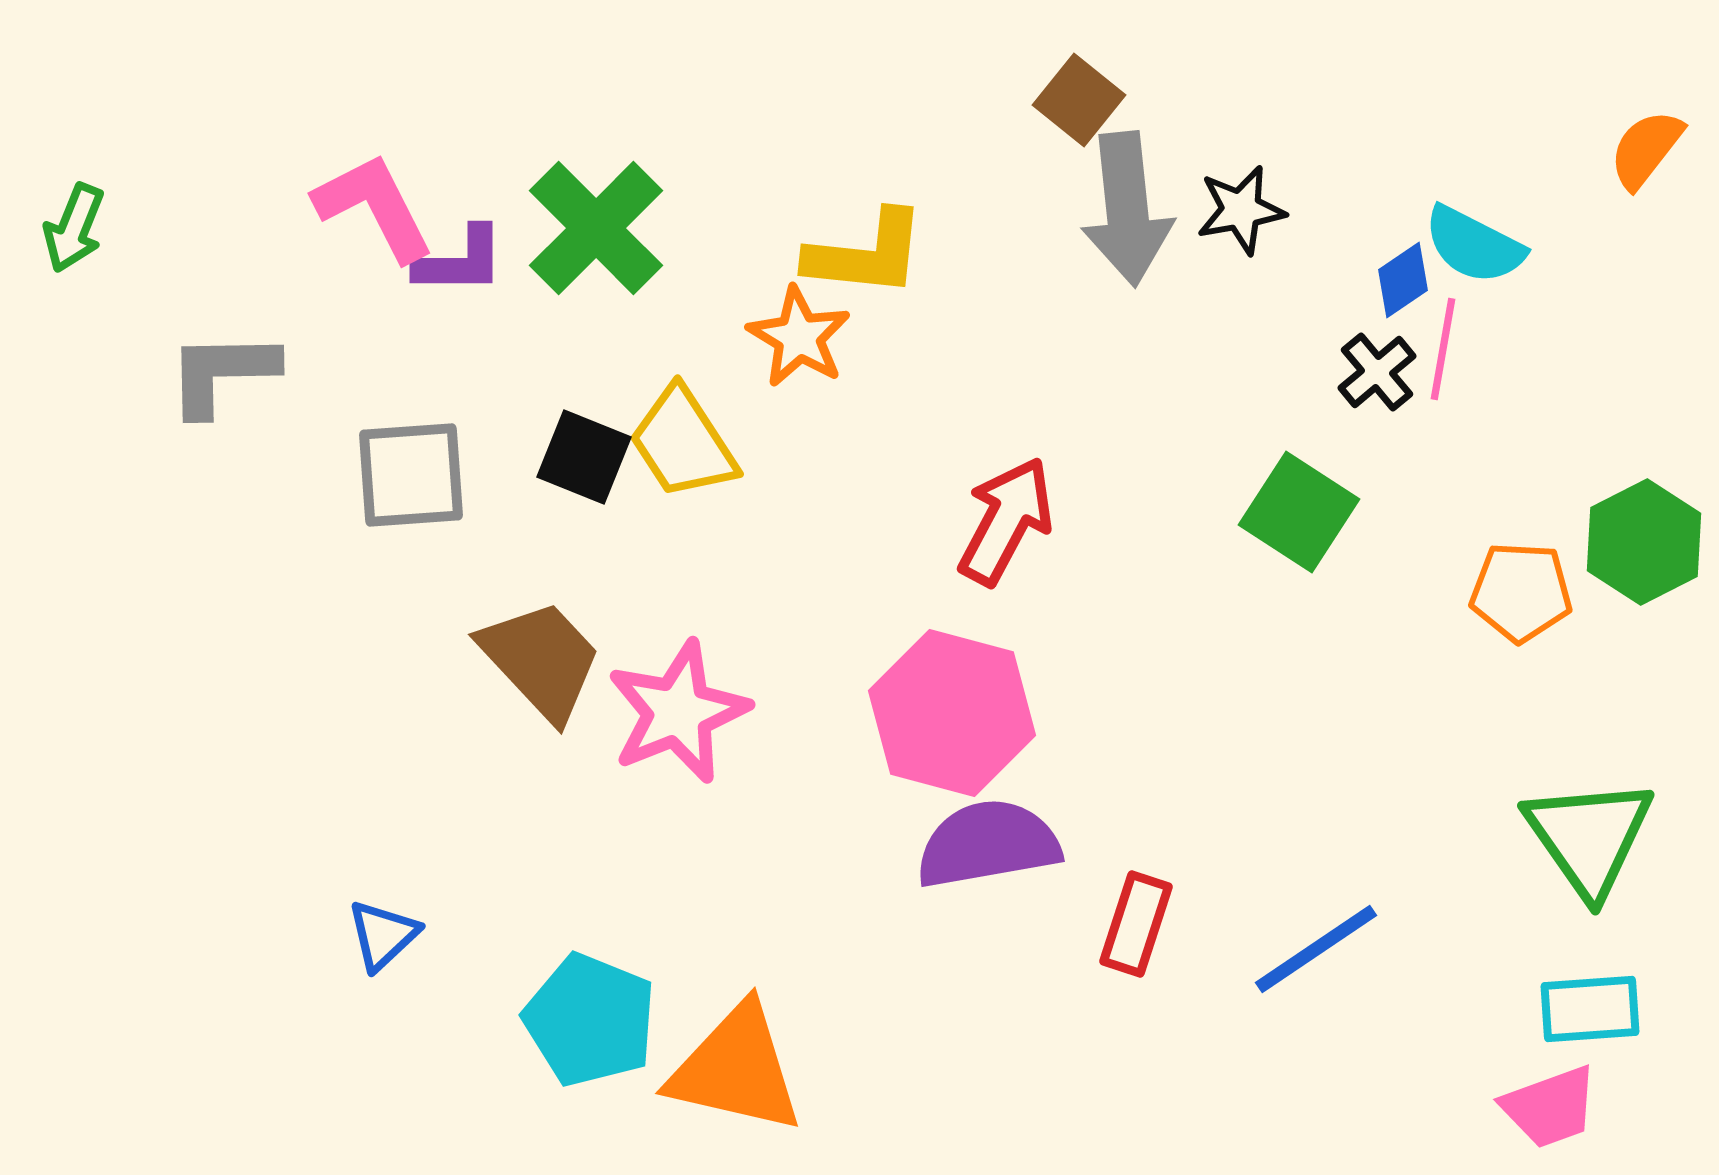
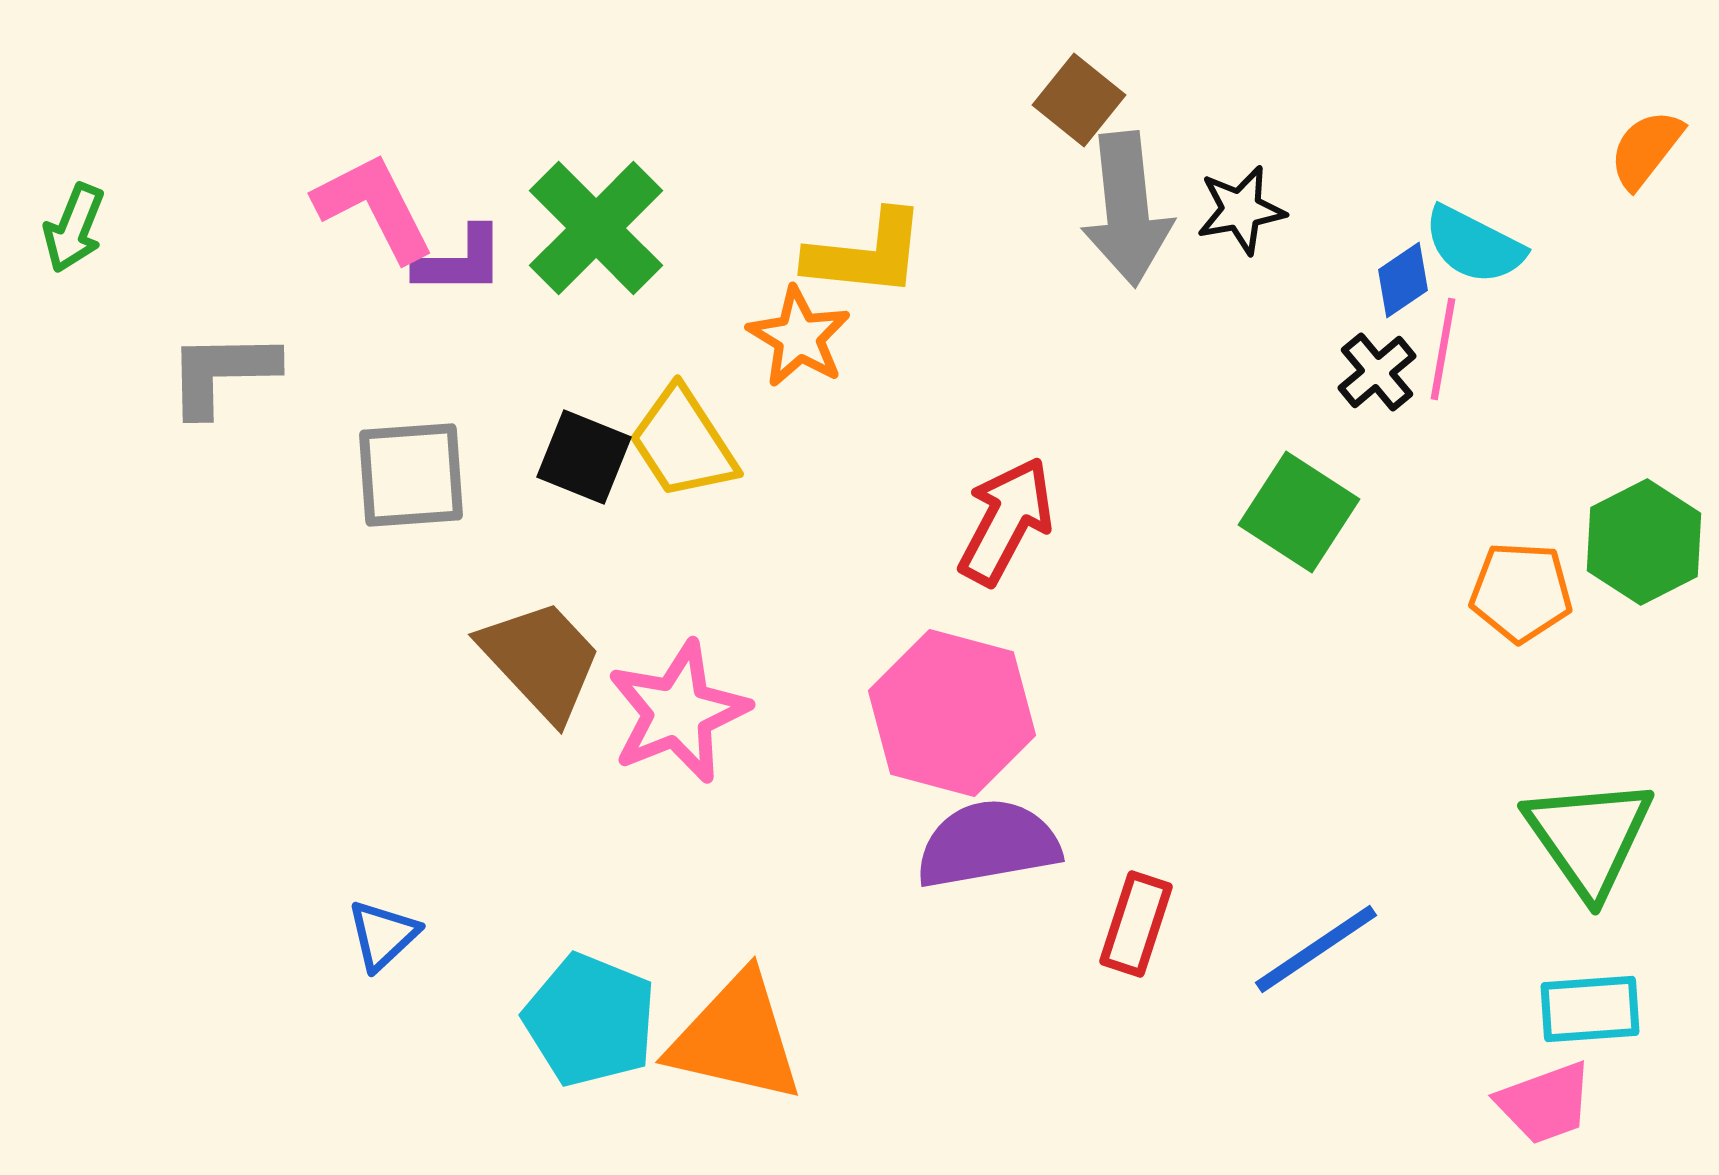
orange triangle: moved 31 px up
pink trapezoid: moved 5 px left, 4 px up
